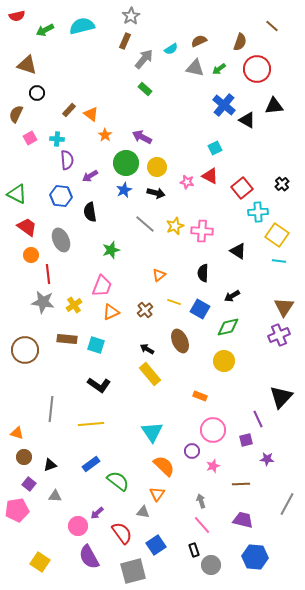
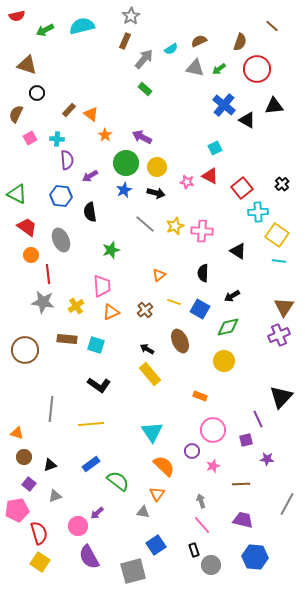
pink trapezoid at (102, 286): rotated 25 degrees counterclockwise
yellow cross at (74, 305): moved 2 px right, 1 px down
gray triangle at (55, 496): rotated 24 degrees counterclockwise
red semicircle at (122, 533): moved 83 px left; rotated 20 degrees clockwise
